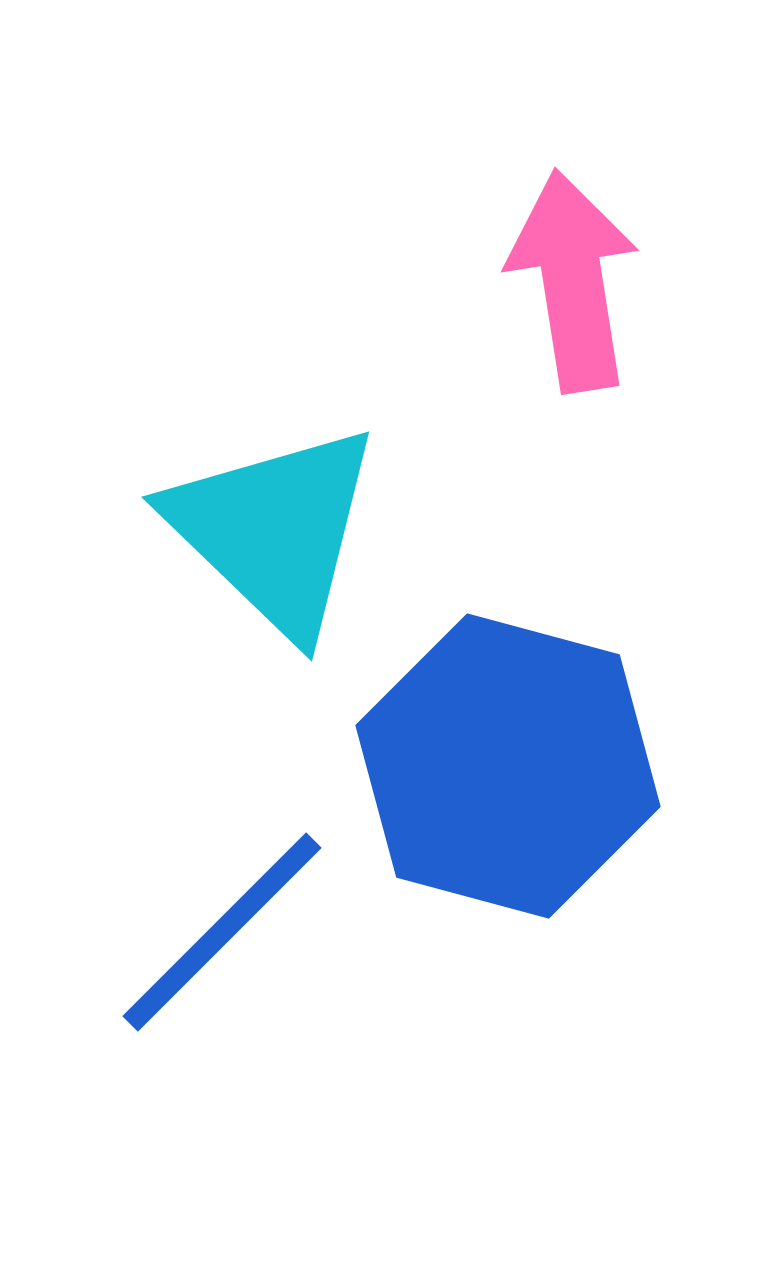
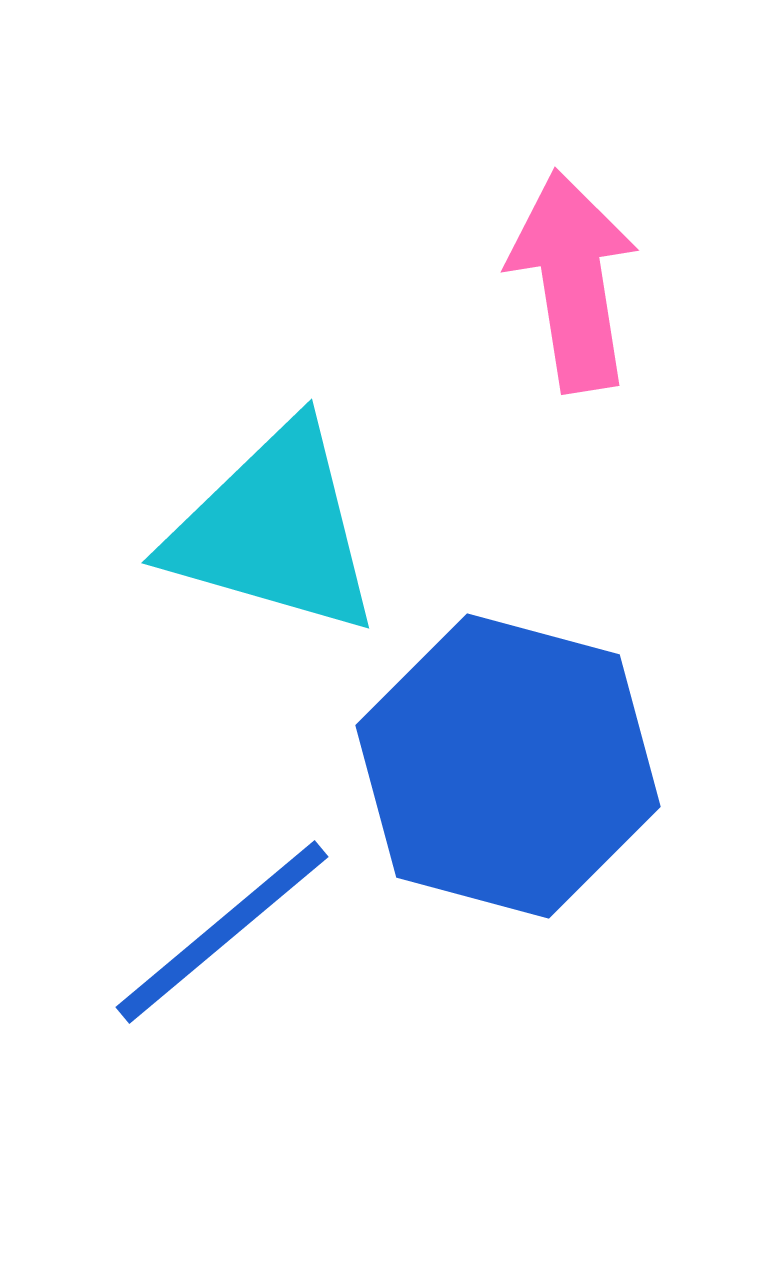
cyan triangle: rotated 28 degrees counterclockwise
blue line: rotated 5 degrees clockwise
